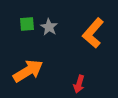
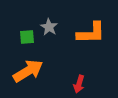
green square: moved 13 px down
orange L-shape: moved 2 px left; rotated 132 degrees counterclockwise
